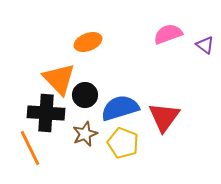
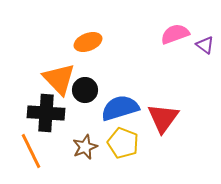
pink semicircle: moved 7 px right
black circle: moved 5 px up
red triangle: moved 1 px left, 1 px down
brown star: moved 13 px down
orange line: moved 1 px right, 3 px down
